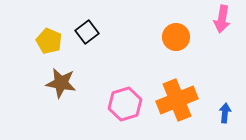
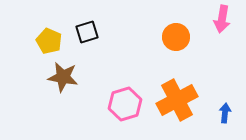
black square: rotated 20 degrees clockwise
brown star: moved 2 px right, 6 px up
orange cross: rotated 6 degrees counterclockwise
